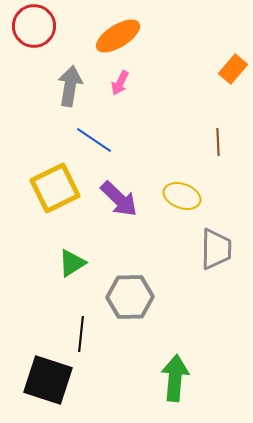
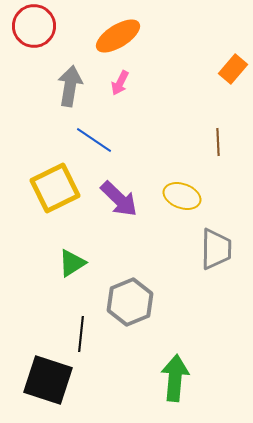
gray hexagon: moved 5 px down; rotated 21 degrees counterclockwise
